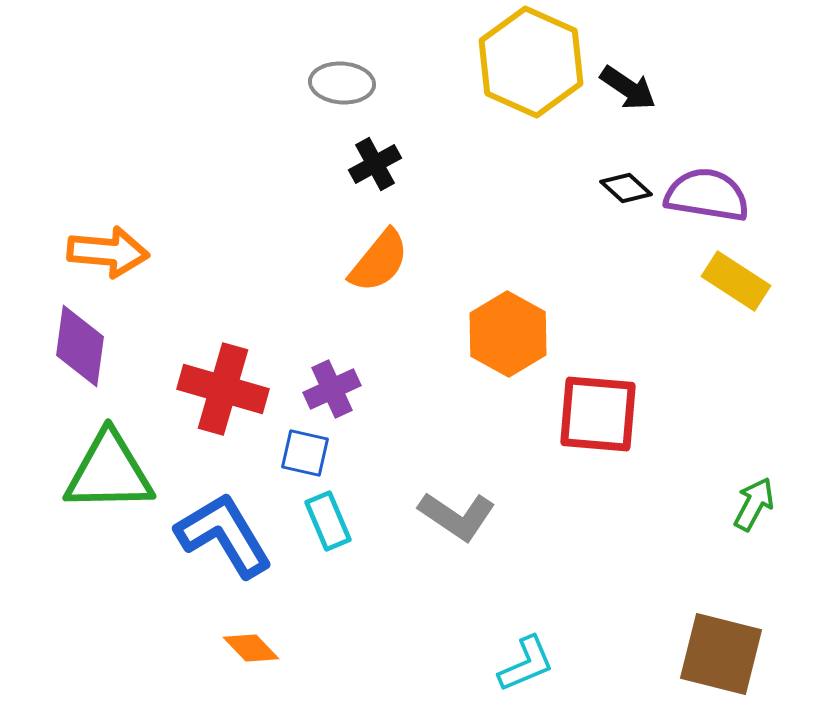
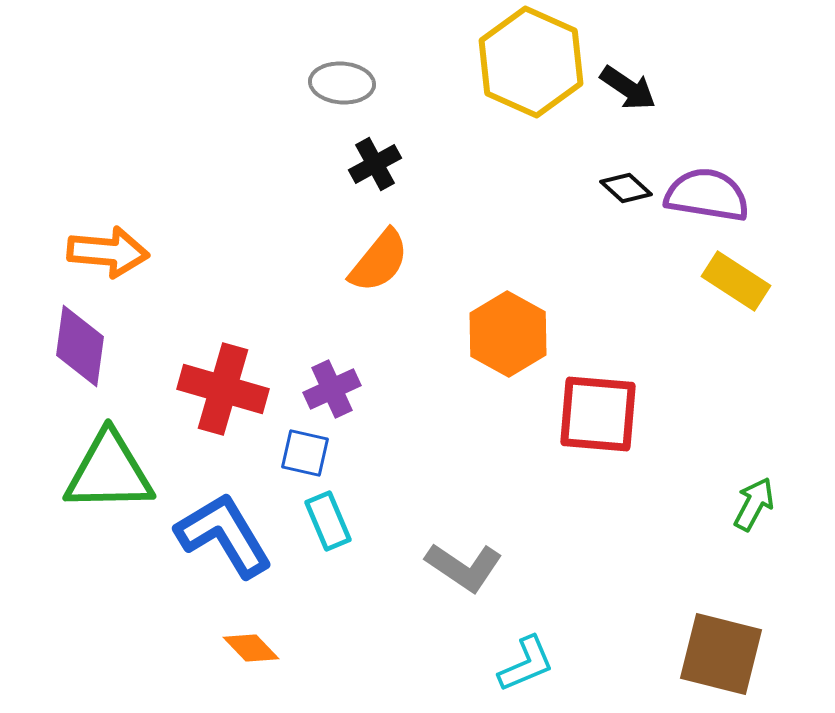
gray L-shape: moved 7 px right, 51 px down
